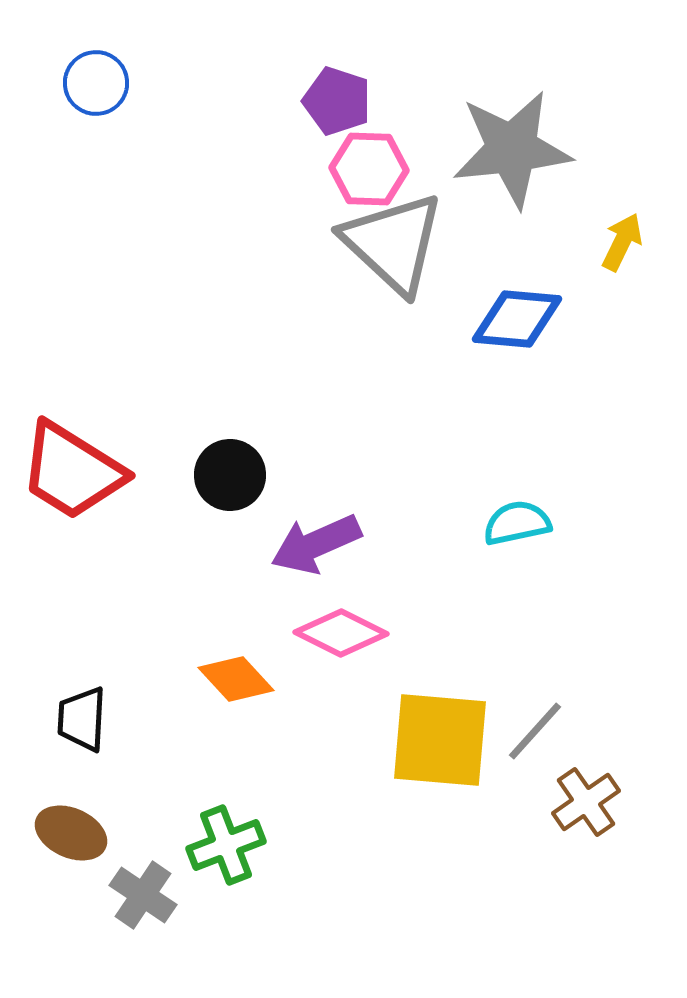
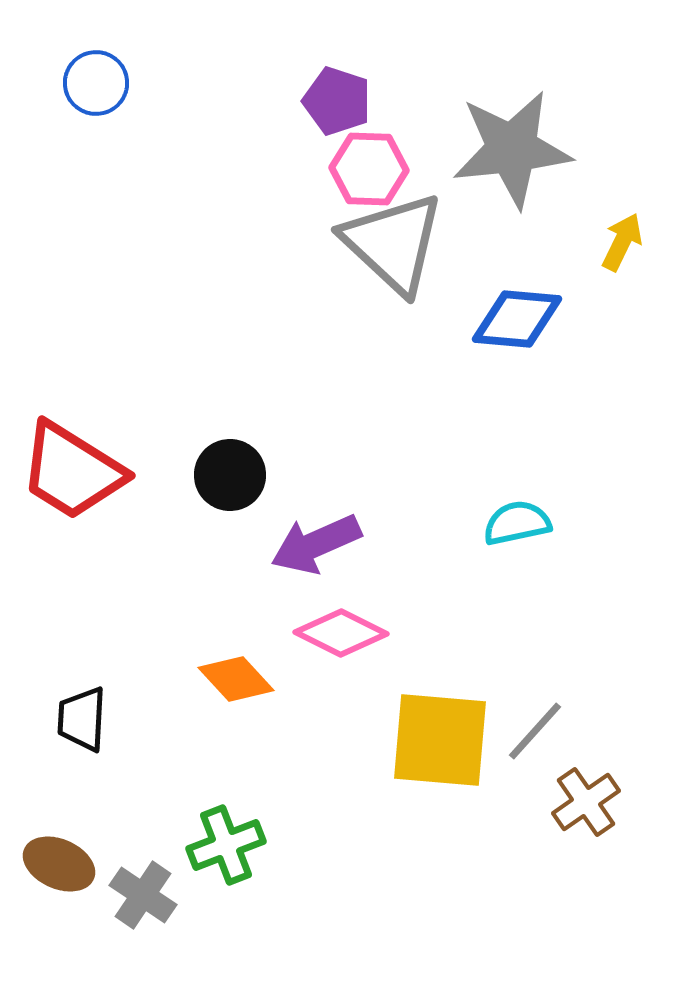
brown ellipse: moved 12 px left, 31 px down
